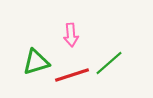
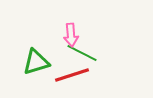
green line: moved 27 px left, 10 px up; rotated 68 degrees clockwise
